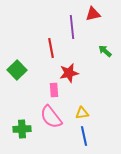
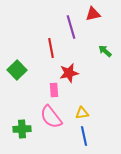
purple line: moved 1 px left; rotated 10 degrees counterclockwise
